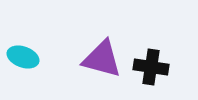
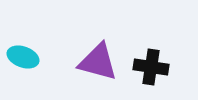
purple triangle: moved 4 px left, 3 px down
